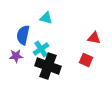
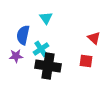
cyan triangle: rotated 40 degrees clockwise
red triangle: rotated 32 degrees clockwise
red square: moved 1 px down; rotated 16 degrees counterclockwise
black cross: rotated 10 degrees counterclockwise
